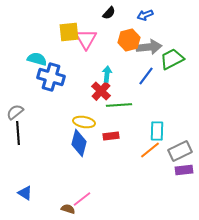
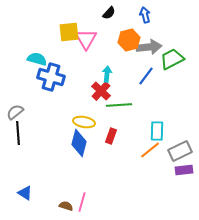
blue arrow: rotated 98 degrees clockwise
red rectangle: rotated 63 degrees counterclockwise
pink line: moved 3 px down; rotated 36 degrees counterclockwise
brown semicircle: moved 2 px left, 3 px up
